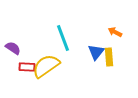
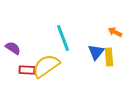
red rectangle: moved 3 px down
